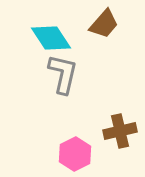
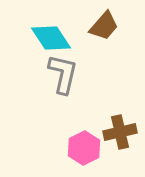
brown trapezoid: moved 2 px down
brown cross: moved 1 px down
pink hexagon: moved 9 px right, 6 px up
